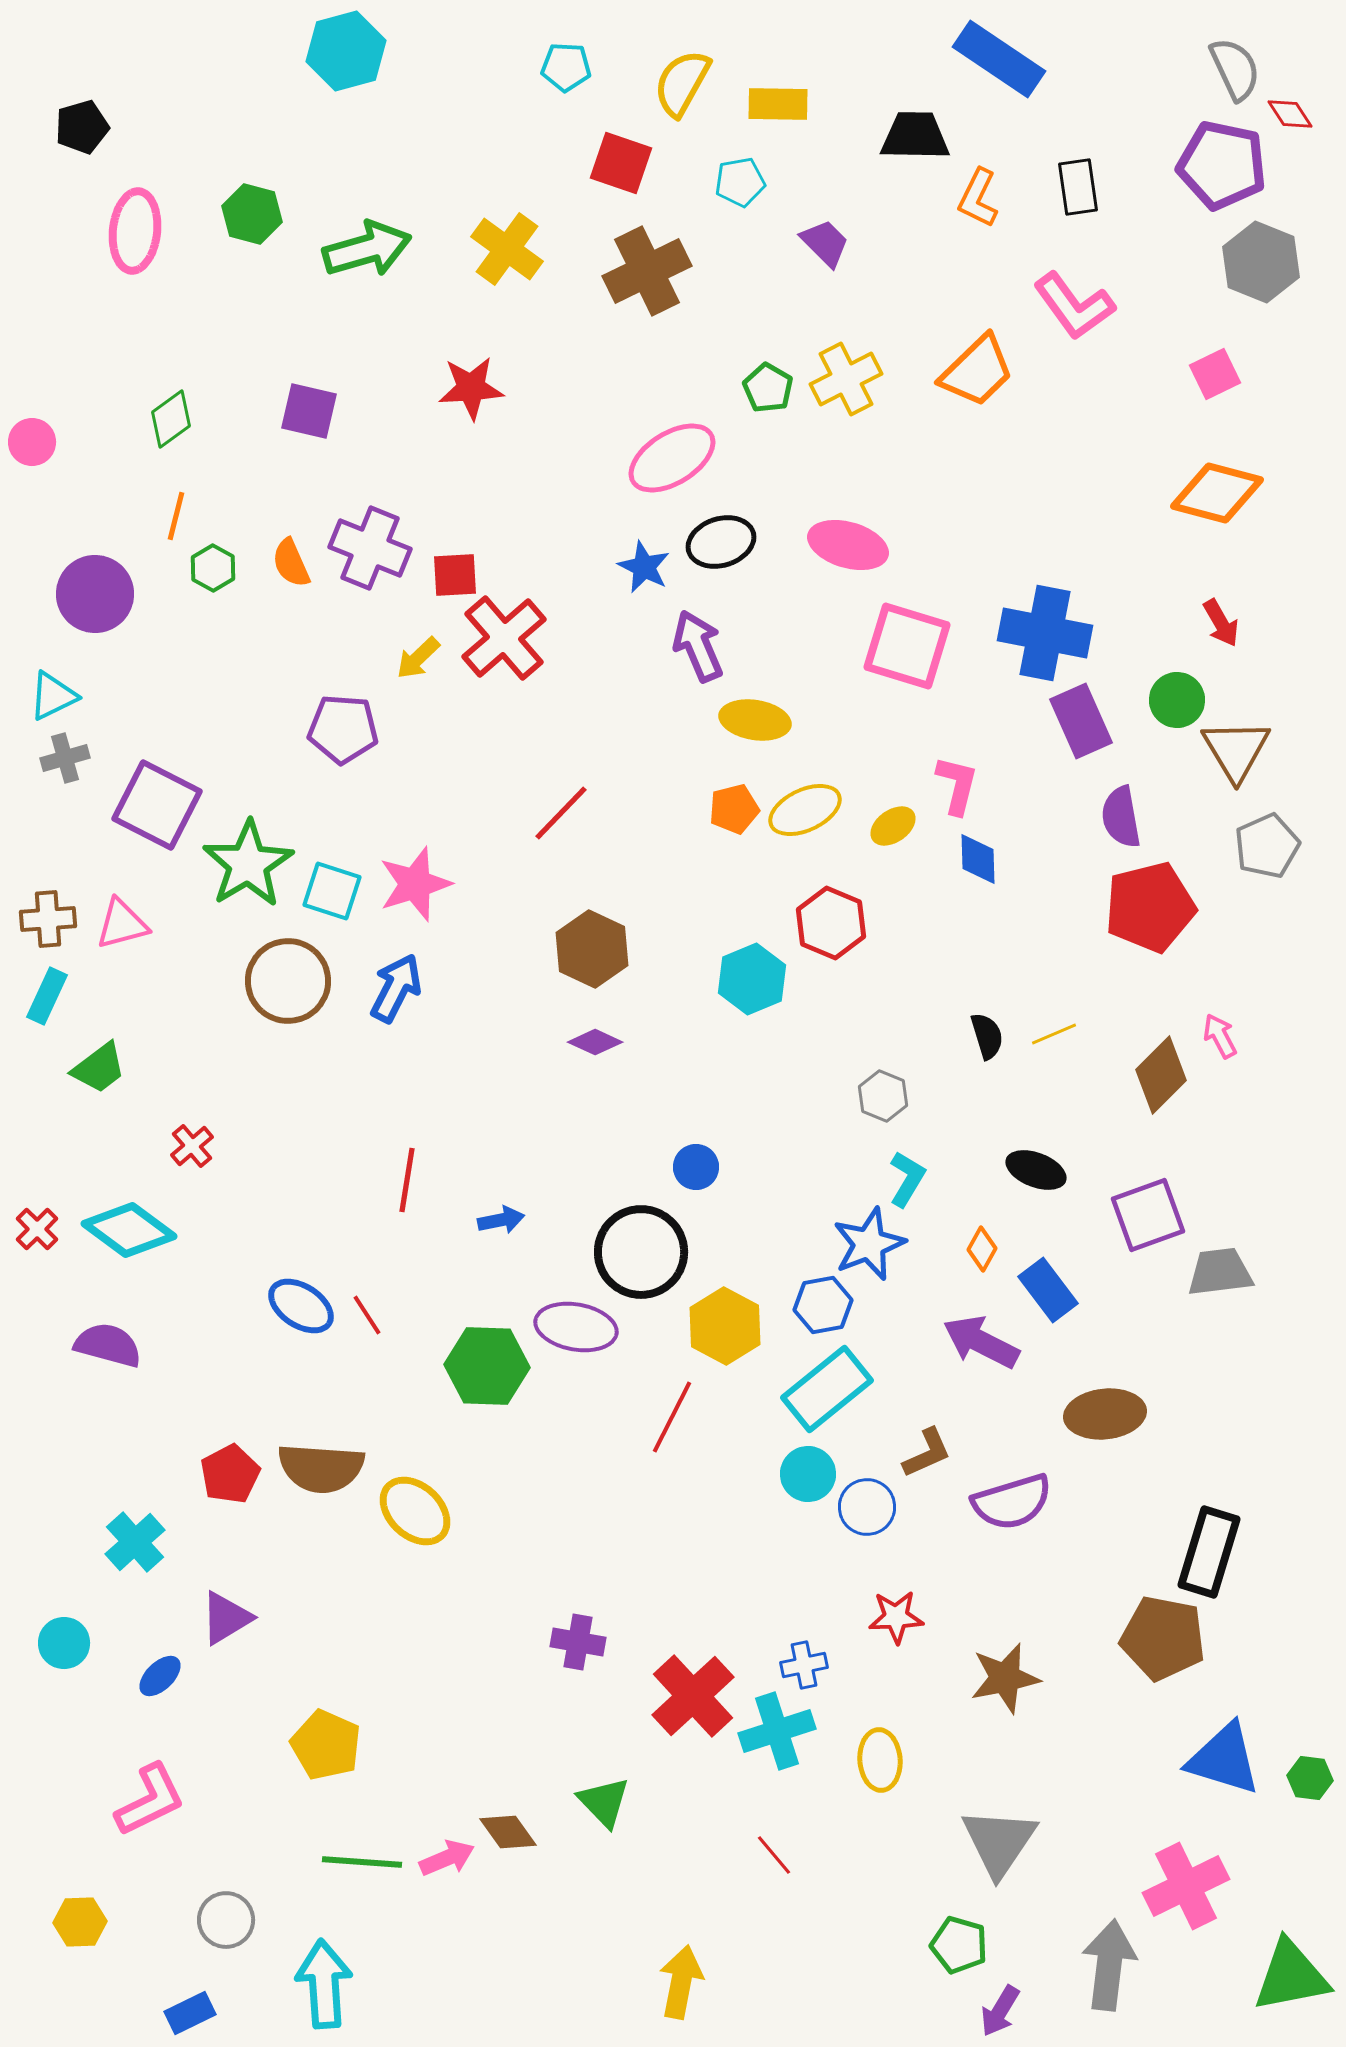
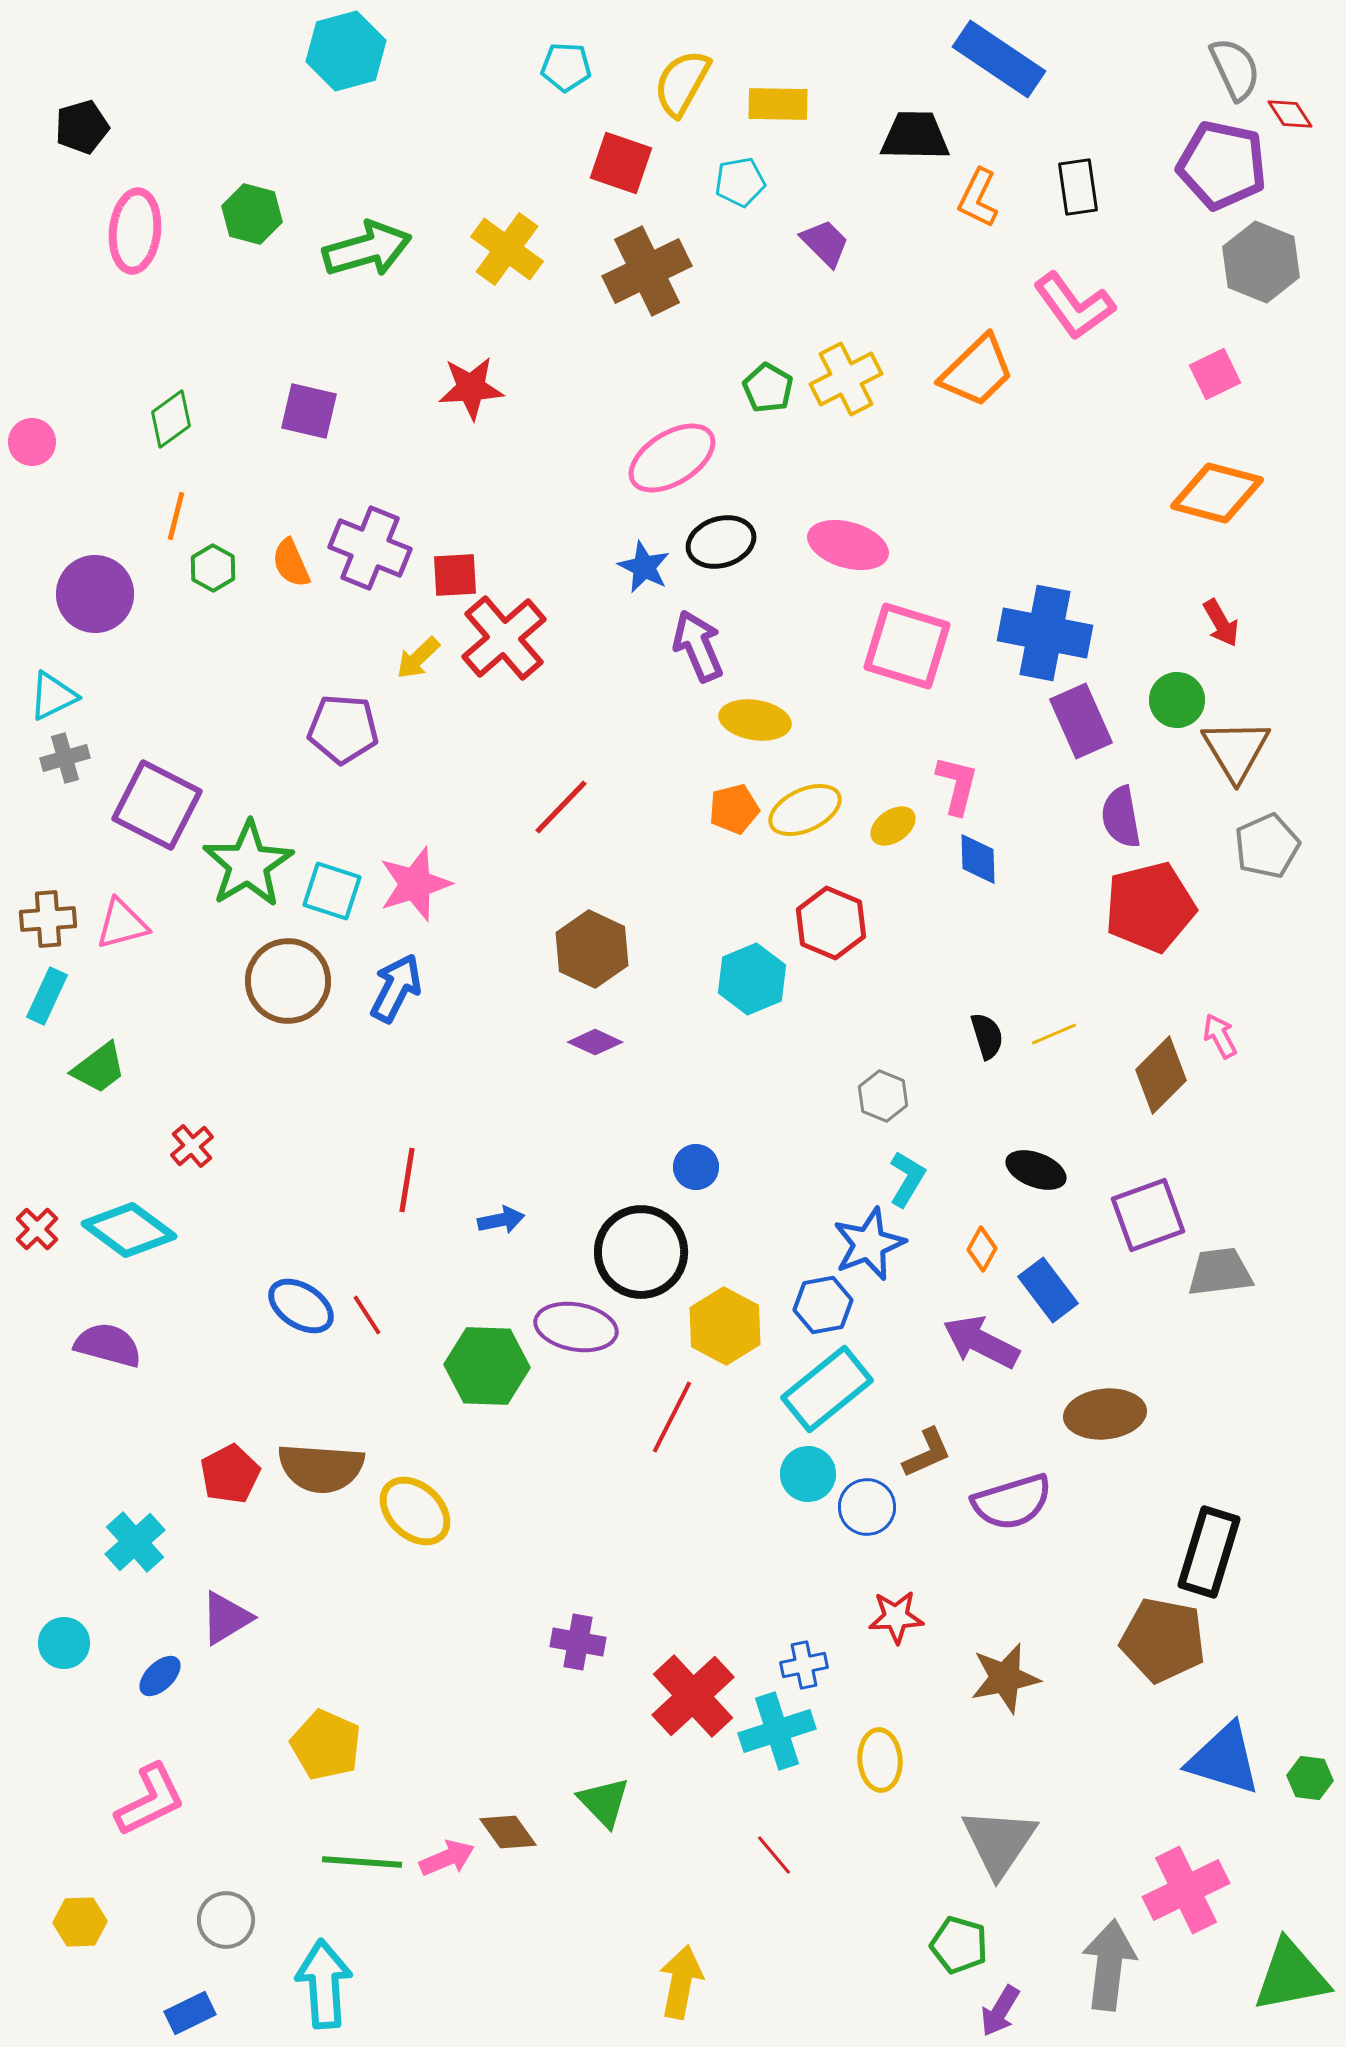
red line at (561, 813): moved 6 px up
brown pentagon at (1163, 1638): moved 2 px down
pink cross at (1186, 1886): moved 4 px down
